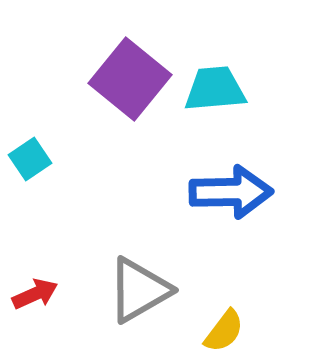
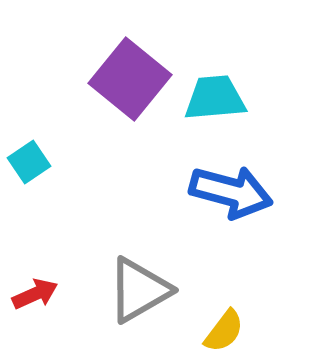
cyan trapezoid: moved 9 px down
cyan square: moved 1 px left, 3 px down
blue arrow: rotated 16 degrees clockwise
